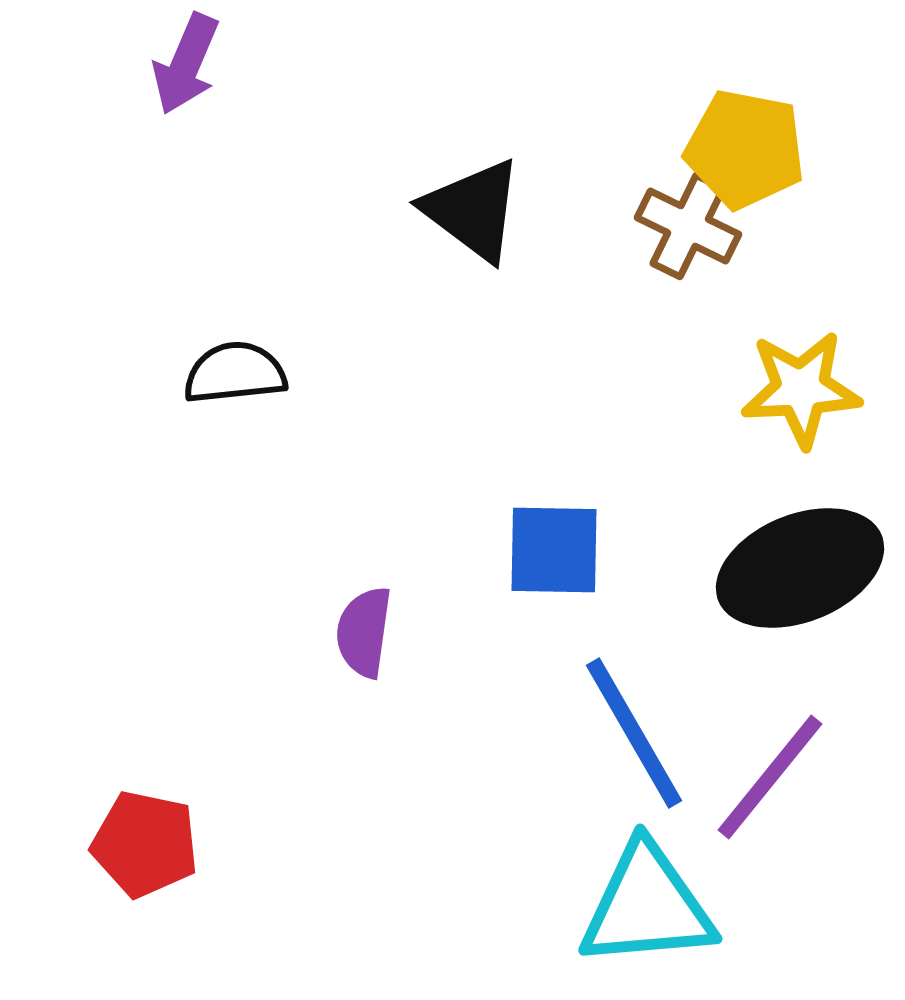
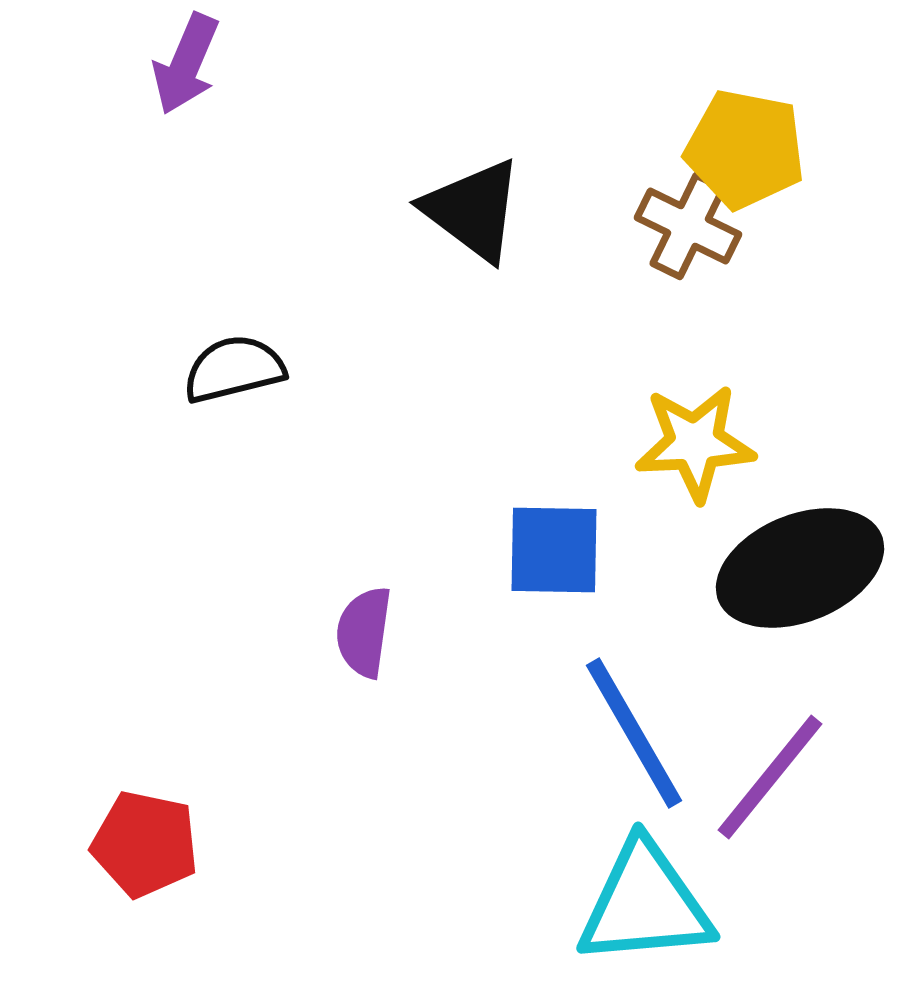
black semicircle: moved 1 px left, 4 px up; rotated 8 degrees counterclockwise
yellow star: moved 106 px left, 54 px down
cyan triangle: moved 2 px left, 2 px up
